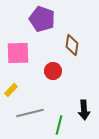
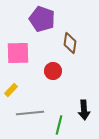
brown diamond: moved 2 px left, 2 px up
gray line: rotated 8 degrees clockwise
